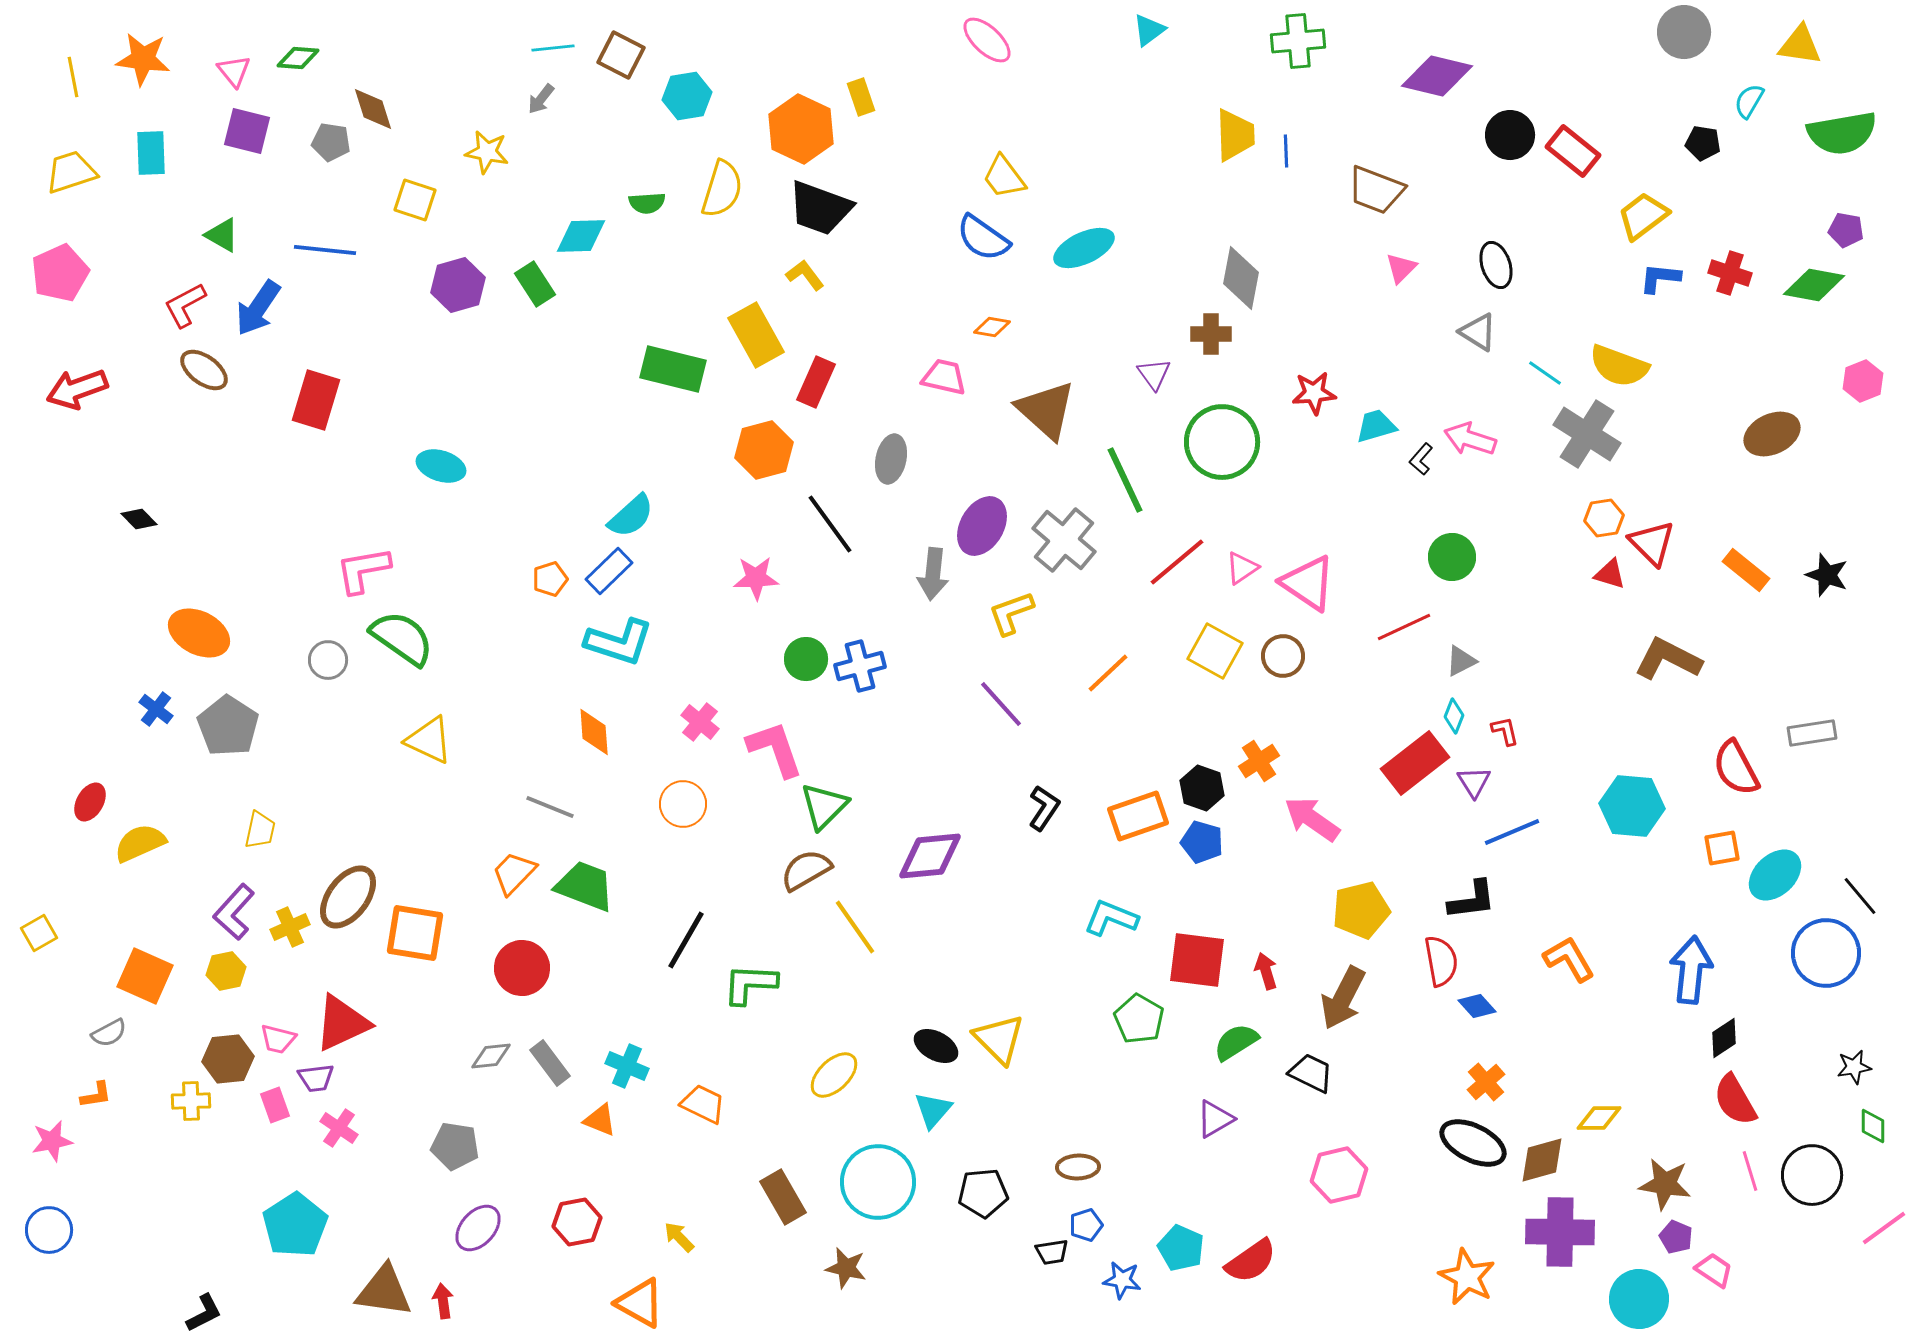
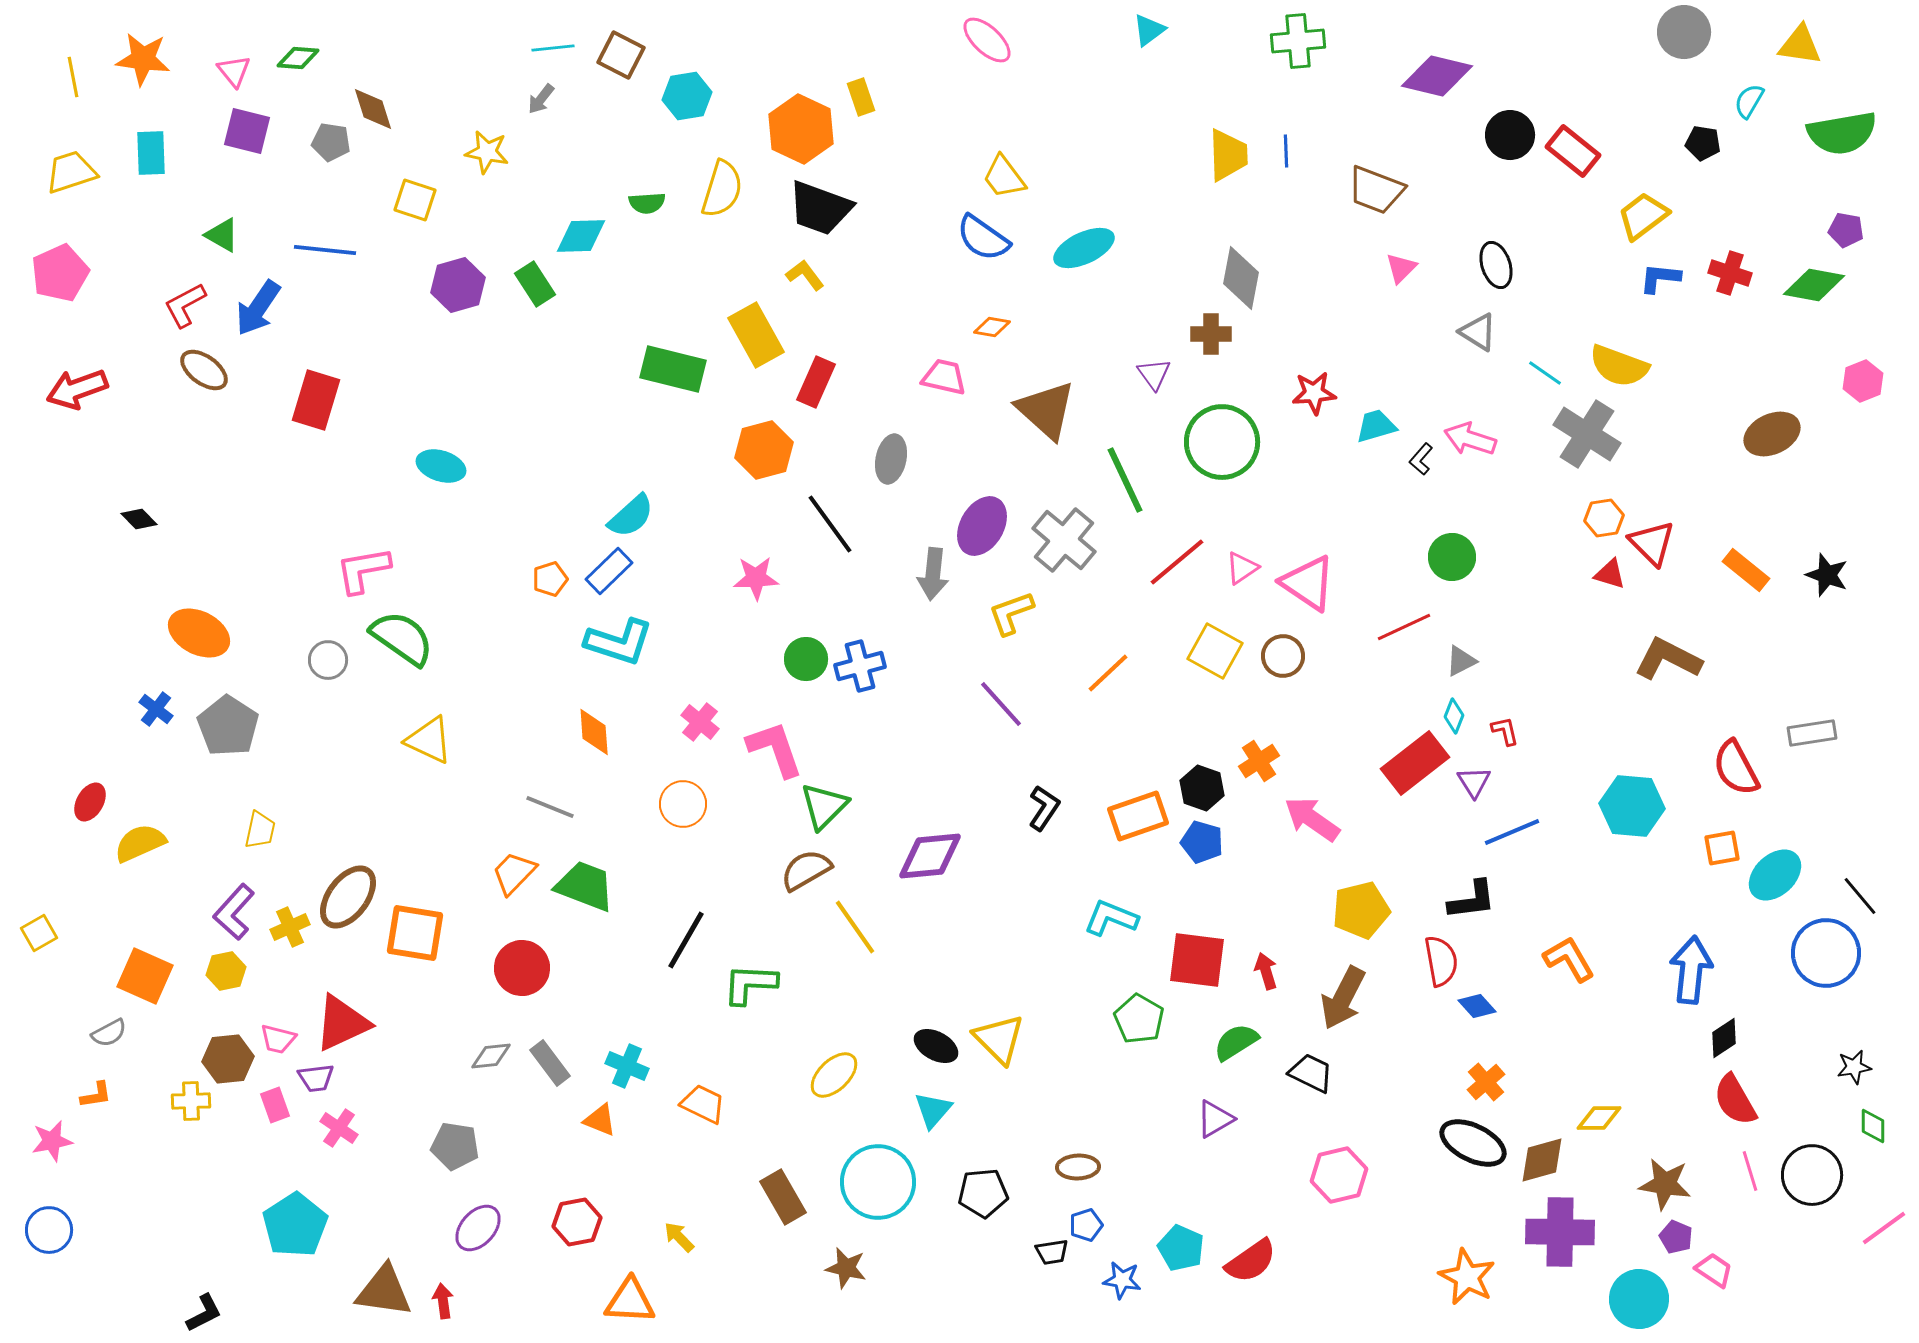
yellow trapezoid at (1235, 135): moved 7 px left, 20 px down
orange triangle at (640, 1303): moved 10 px left, 2 px up; rotated 26 degrees counterclockwise
